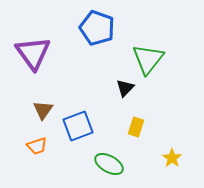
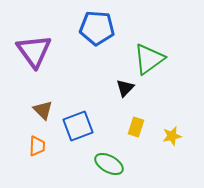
blue pentagon: rotated 16 degrees counterclockwise
purple triangle: moved 1 px right, 2 px up
green triangle: moved 1 px right; rotated 16 degrees clockwise
brown triangle: rotated 20 degrees counterclockwise
orange trapezoid: rotated 70 degrees counterclockwise
yellow star: moved 22 px up; rotated 24 degrees clockwise
